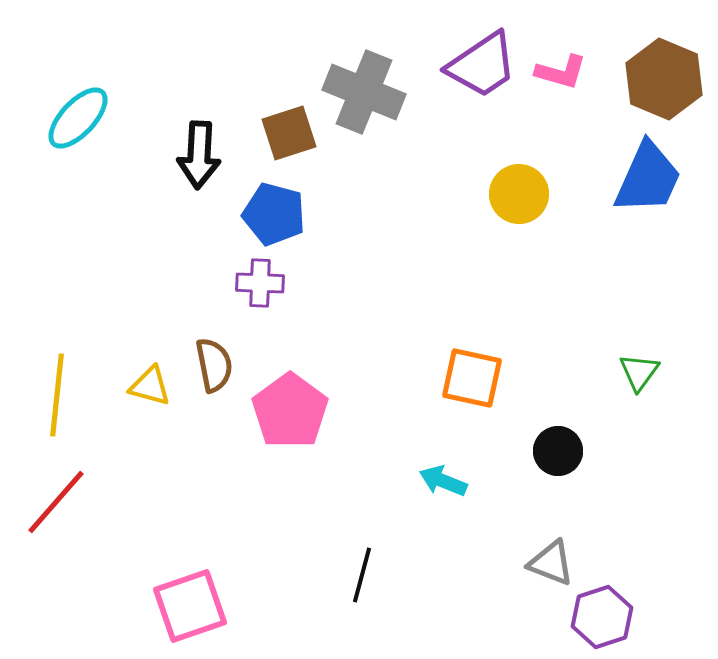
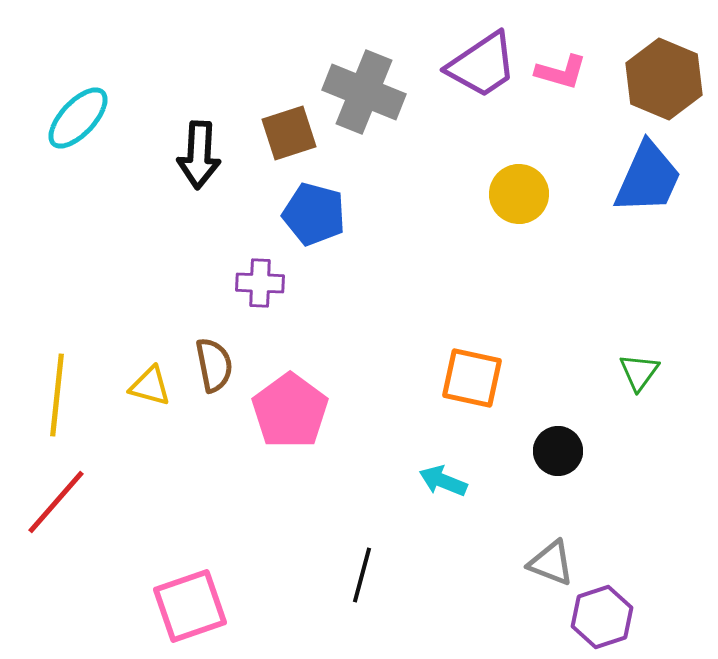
blue pentagon: moved 40 px right
